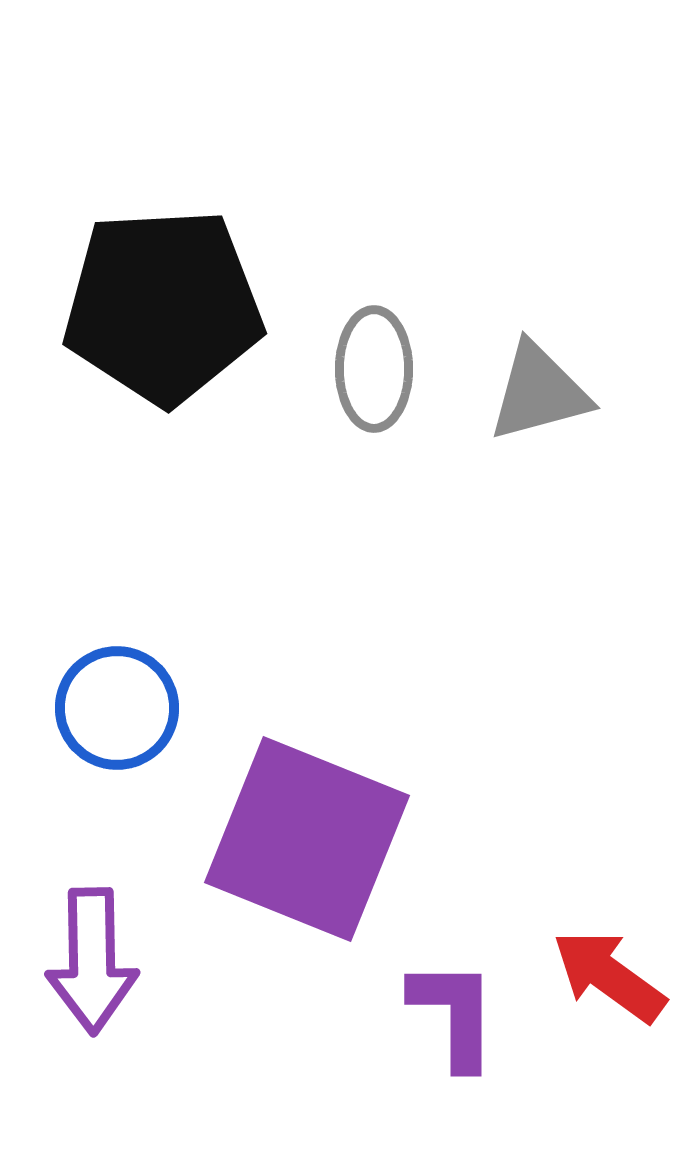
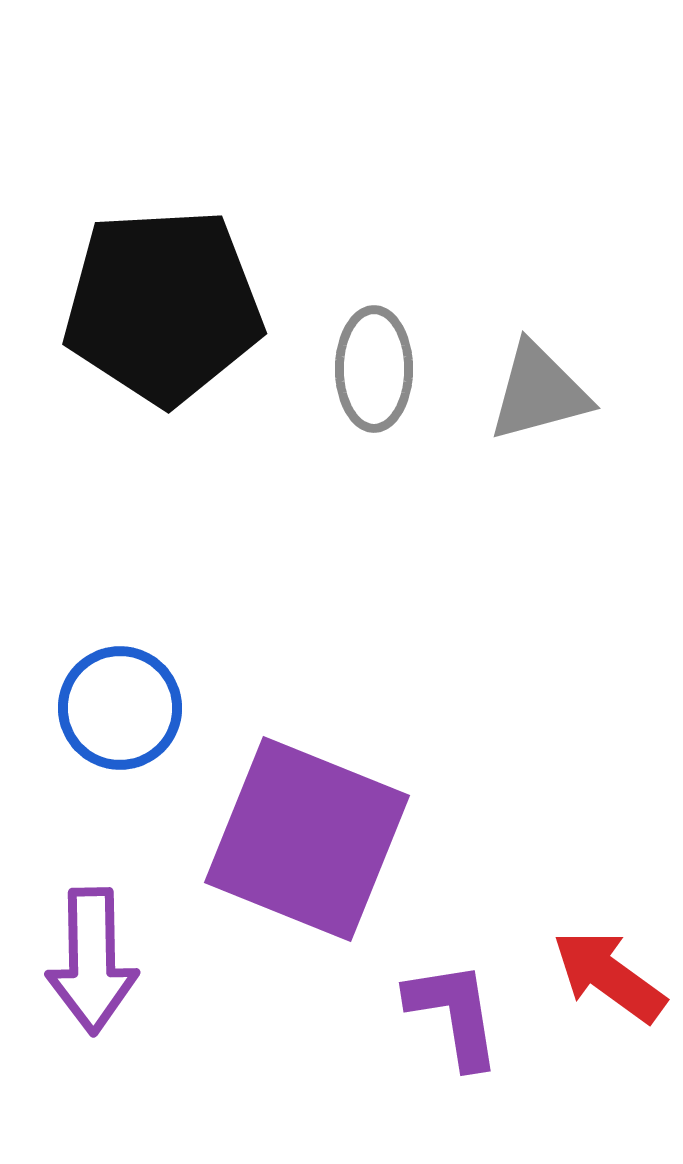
blue circle: moved 3 px right
purple L-shape: rotated 9 degrees counterclockwise
